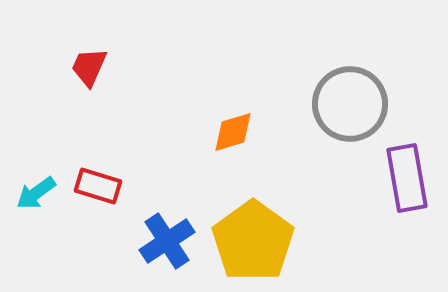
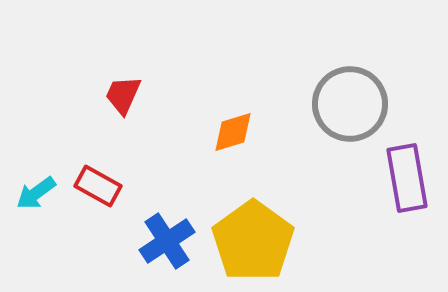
red trapezoid: moved 34 px right, 28 px down
red rectangle: rotated 12 degrees clockwise
